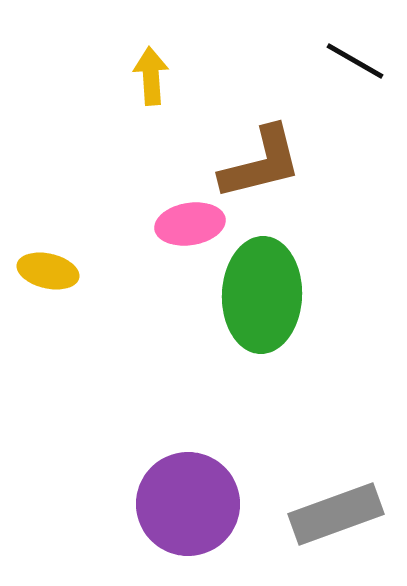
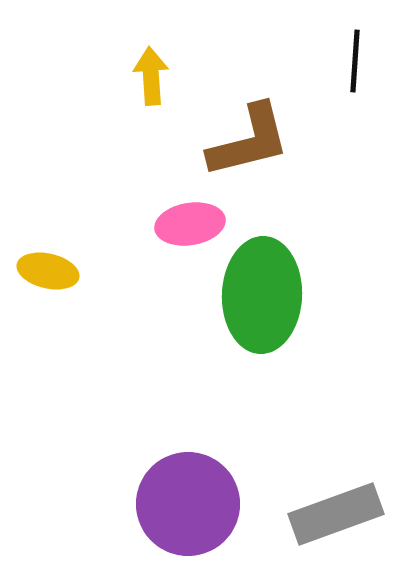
black line: rotated 64 degrees clockwise
brown L-shape: moved 12 px left, 22 px up
